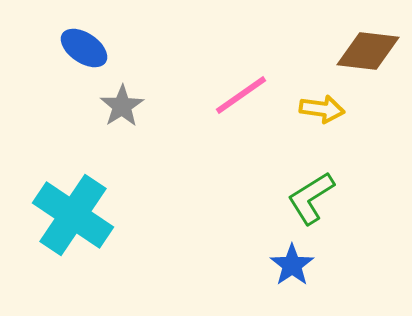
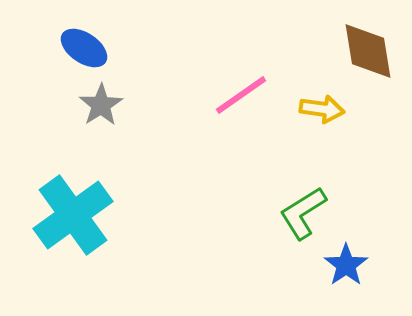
brown diamond: rotated 74 degrees clockwise
gray star: moved 21 px left, 1 px up
green L-shape: moved 8 px left, 15 px down
cyan cross: rotated 20 degrees clockwise
blue star: moved 54 px right
